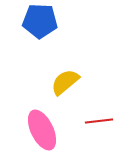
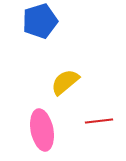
blue pentagon: rotated 20 degrees counterclockwise
pink ellipse: rotated 15 degrees clockwise
